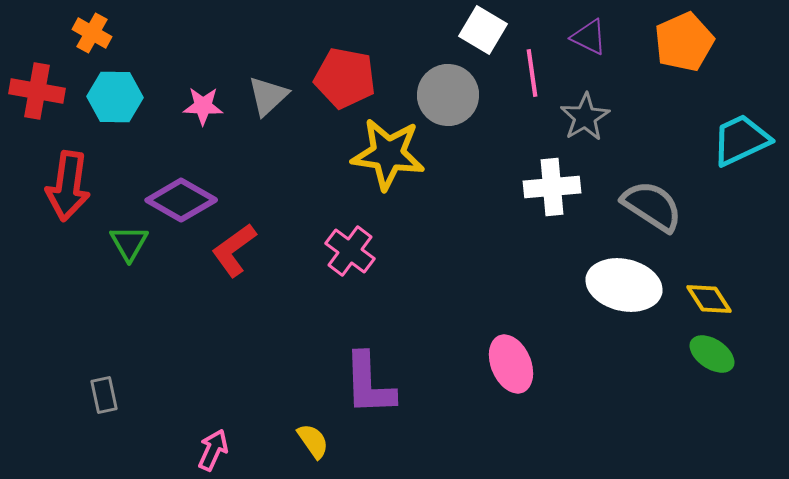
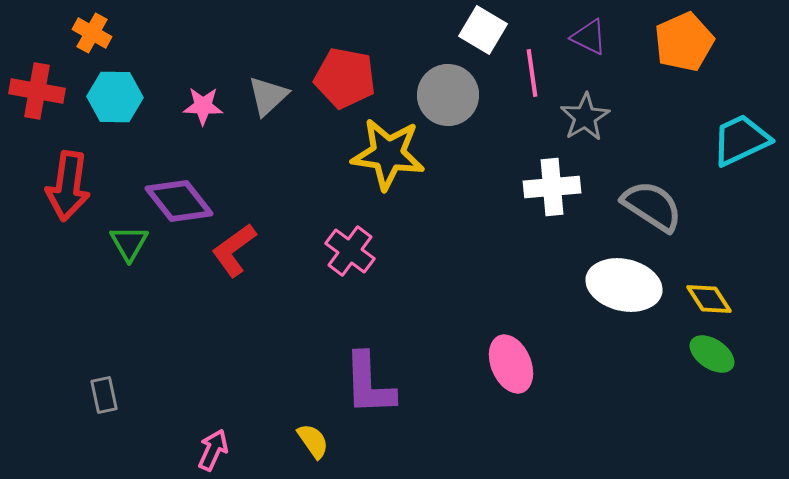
purple diamond: moved 2 px left, 1 px down; rotated 22 degrees clockwise
